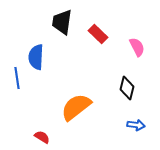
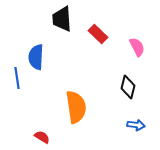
black trapezoid: moved 3 px up; rotated 12 degrees counterclockwise
black diamond: moved 1 px right, 1 px up
orange semicircle: rotated 120 degrees clockwise
